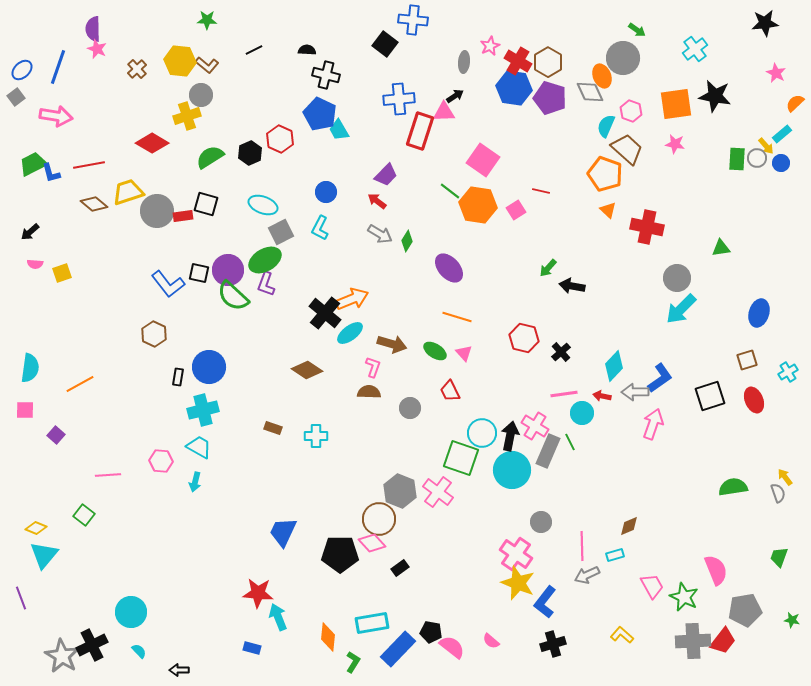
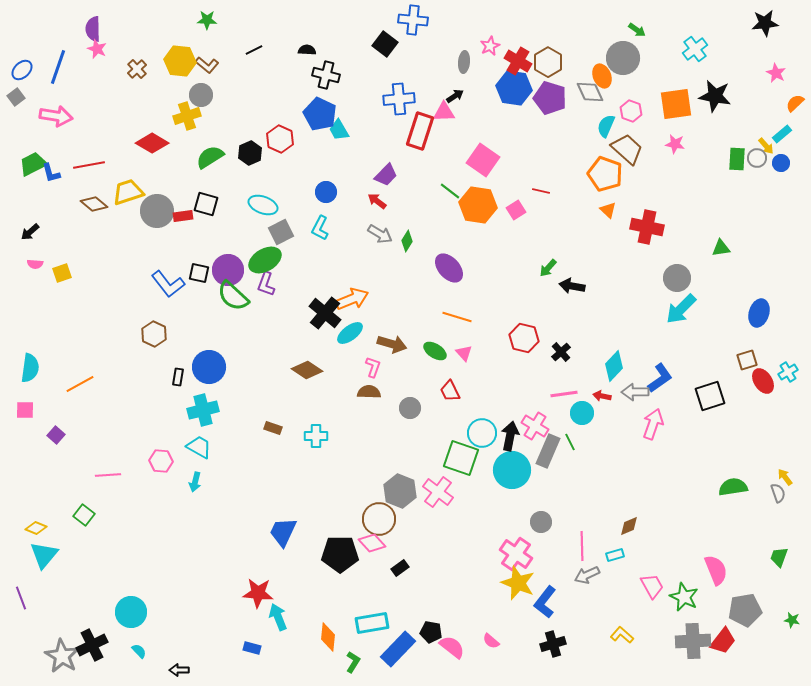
red ellipse at (754, 400): moved 9 px right, 19 px up; rotated 10 degrees counterclockwise
